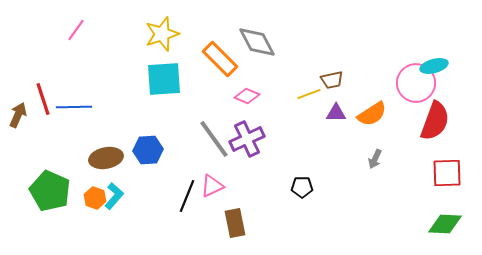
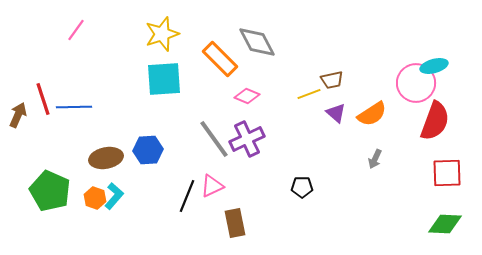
purple triangle: rotated 40 degrees clockwise
